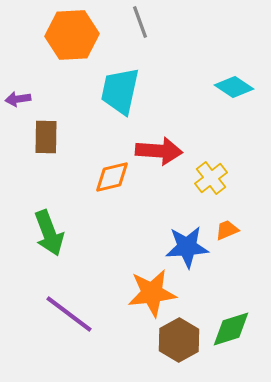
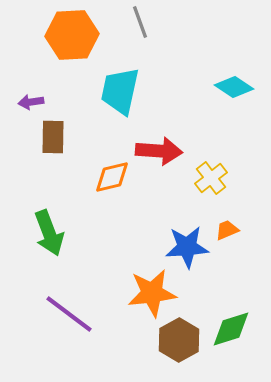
purple arrow: moved 13 px right, 3 px down
brown rectangle: moved 7 px right
